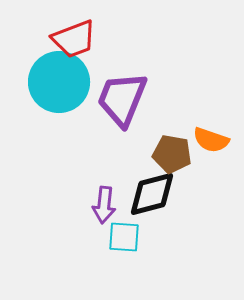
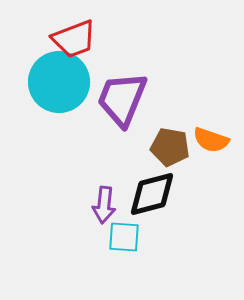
brown pentagon: moved 2 px left, 7 px up
